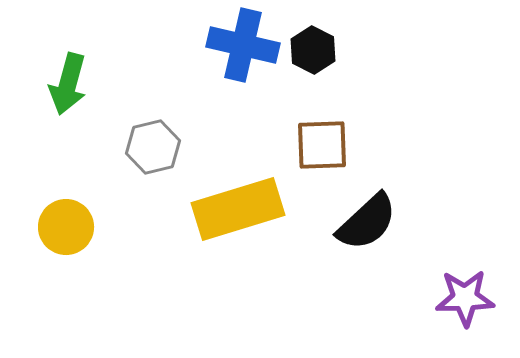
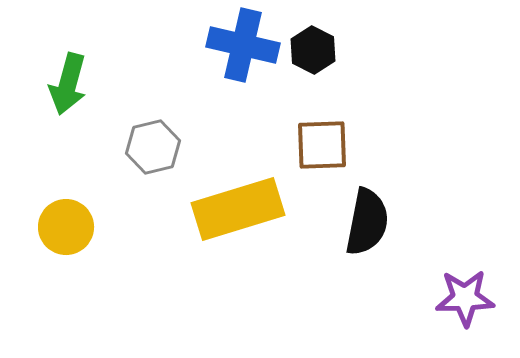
black semicircle: rotated 36 degrees counterclockwise
